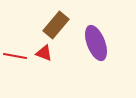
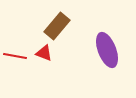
brown rectangle: moved 1 px right, 1 px down
purple ellipse: moved 11 px right, 7 px down
